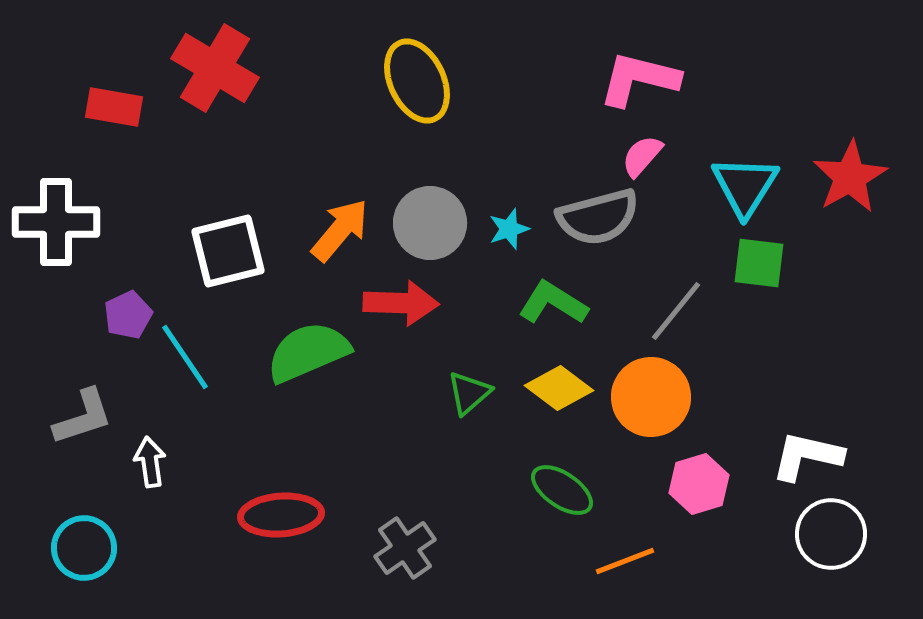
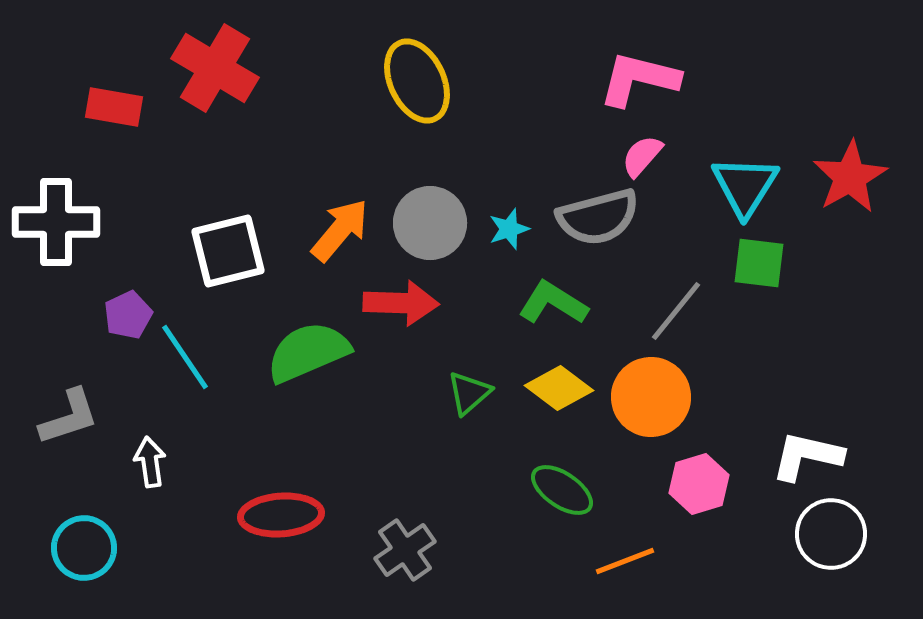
gray L-shape: moved 14 px left
gray cross: moved 2 px down
